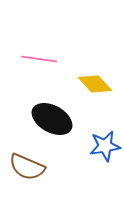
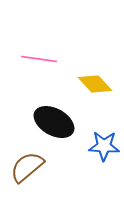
black ellipse: moved 2 px right, 3 px down
blue star: moved 1 px left; rotated 12 degrees clockwise
brown semicircle: rotated 117 degrees clockwise
